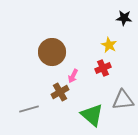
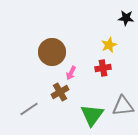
black star: moved 2 px right
yellow star: rotated 21 degrees clockwise
red cross: rotated 14 degrees clockwise
pink arrow: moved 2 px left, 3 px up
gray triangle: moved 6 px down
gray line: rotated 18 degrees counterclockwise
green triangle: rotated 25 degrees clockwise
